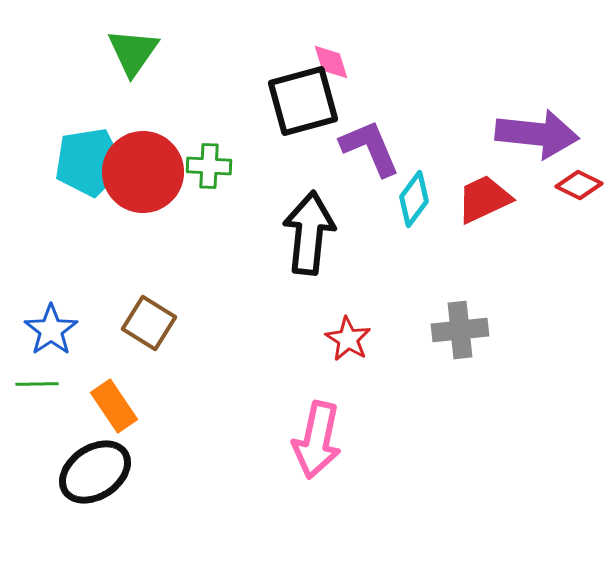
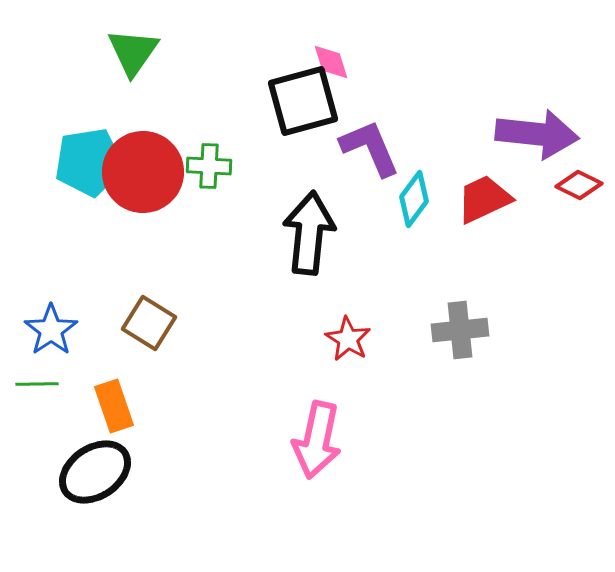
orange rectangle: rotated 15 degrees clockwise
